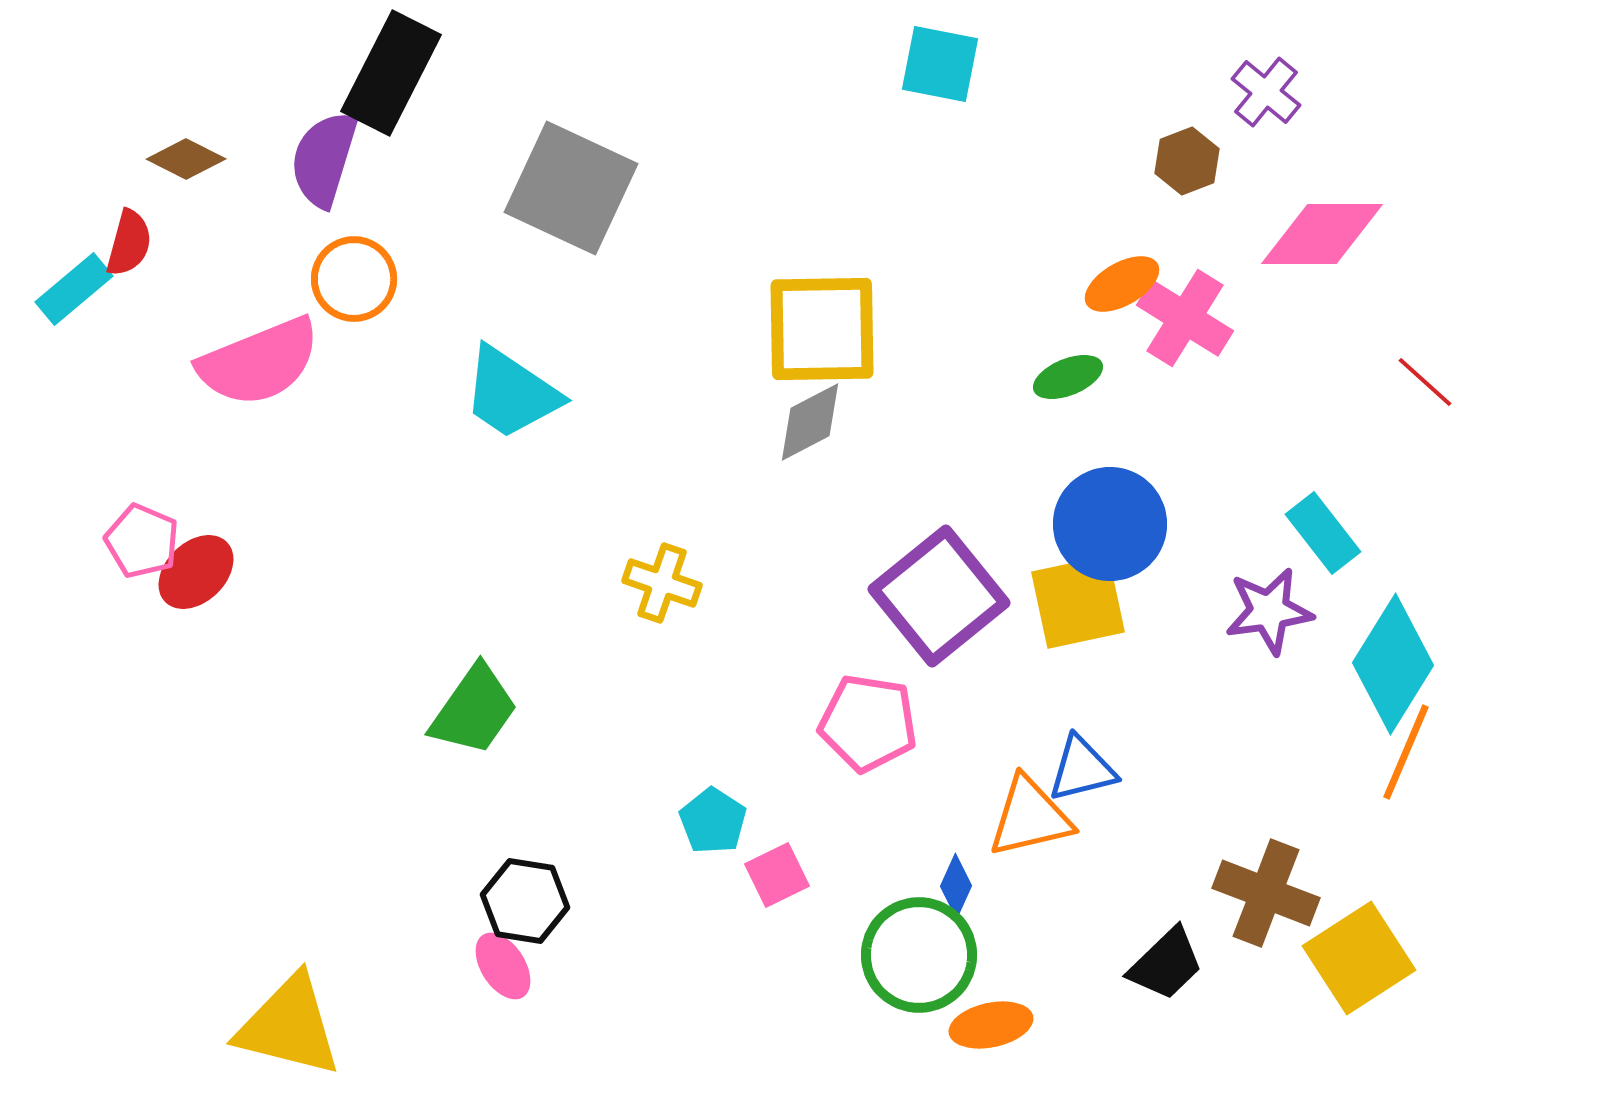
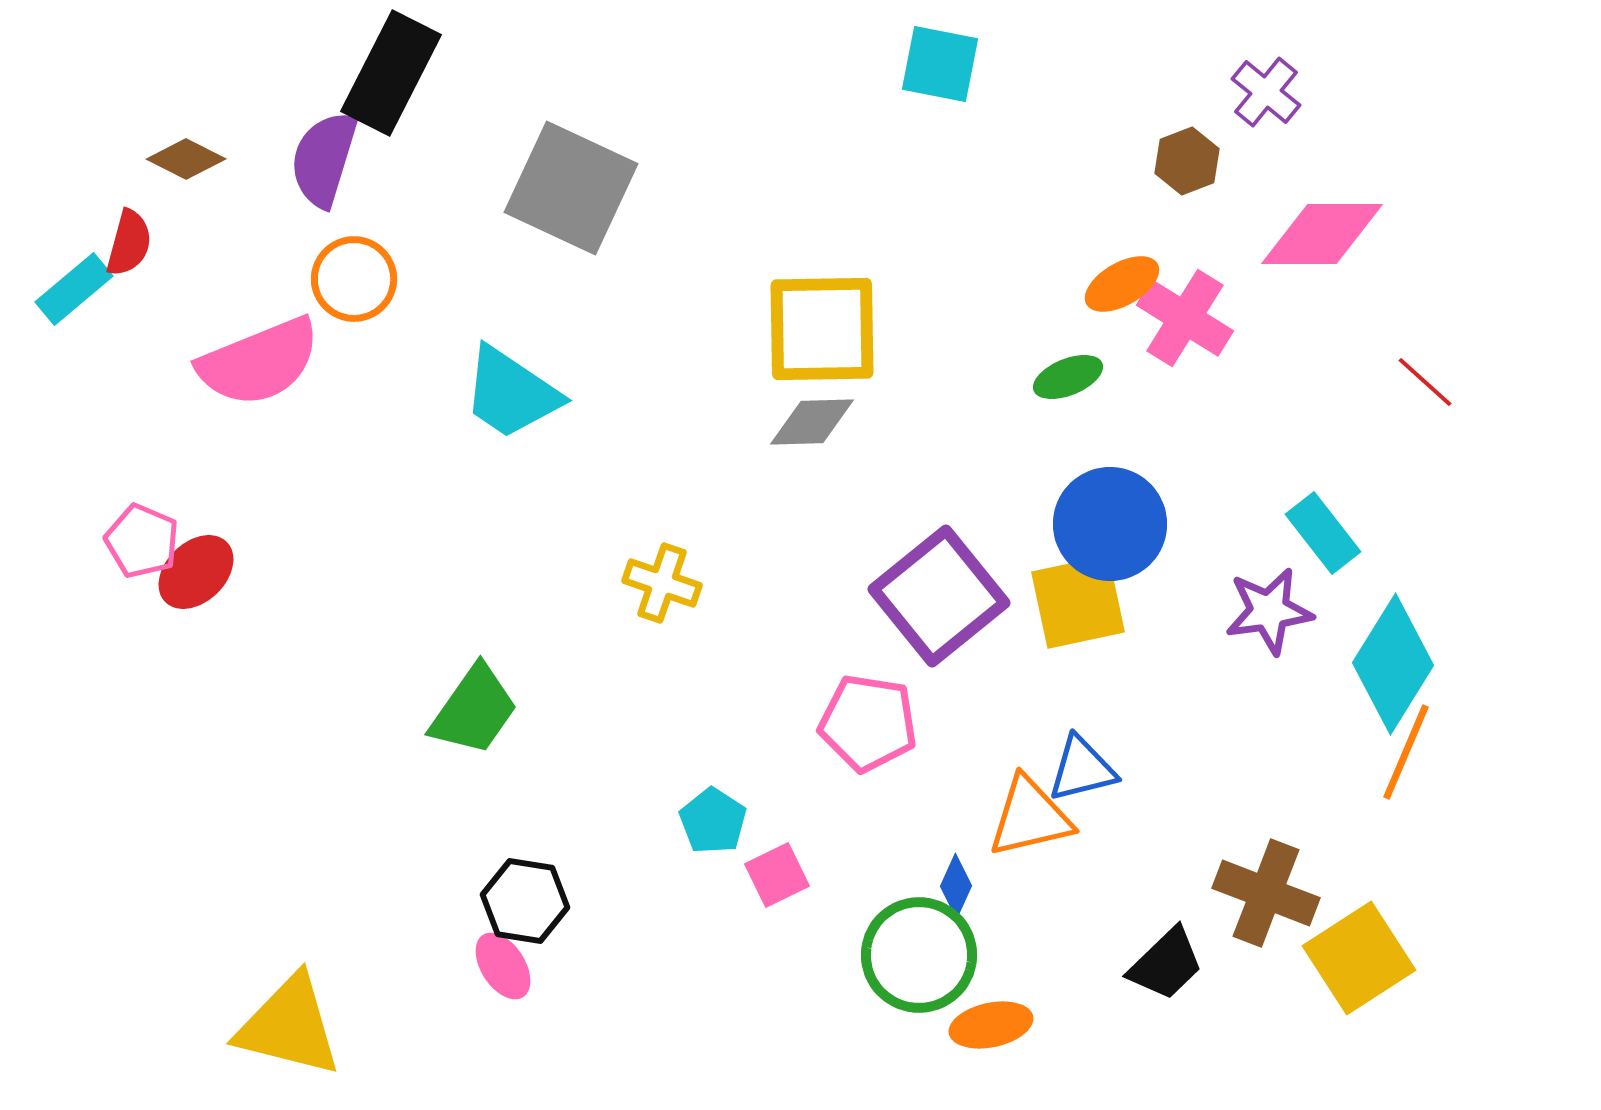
gray diamond at (810, 422): moved 2 px right; rotated 26 degrees clockwise
